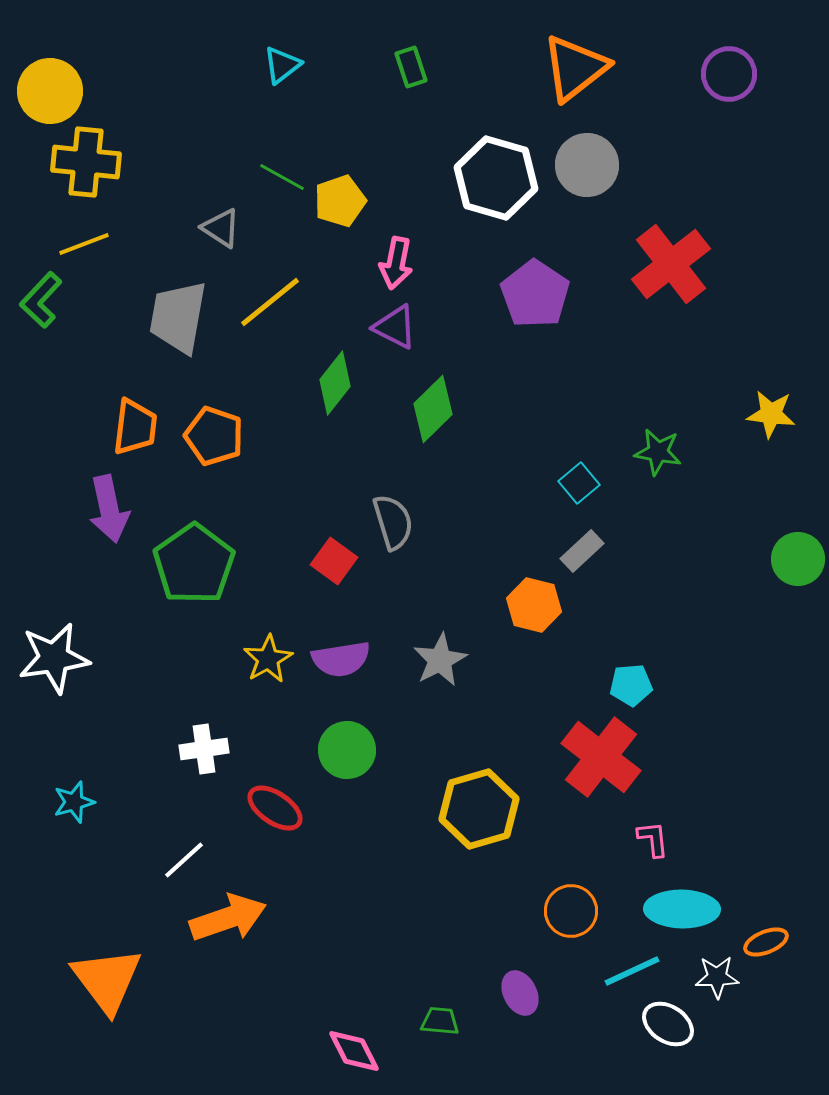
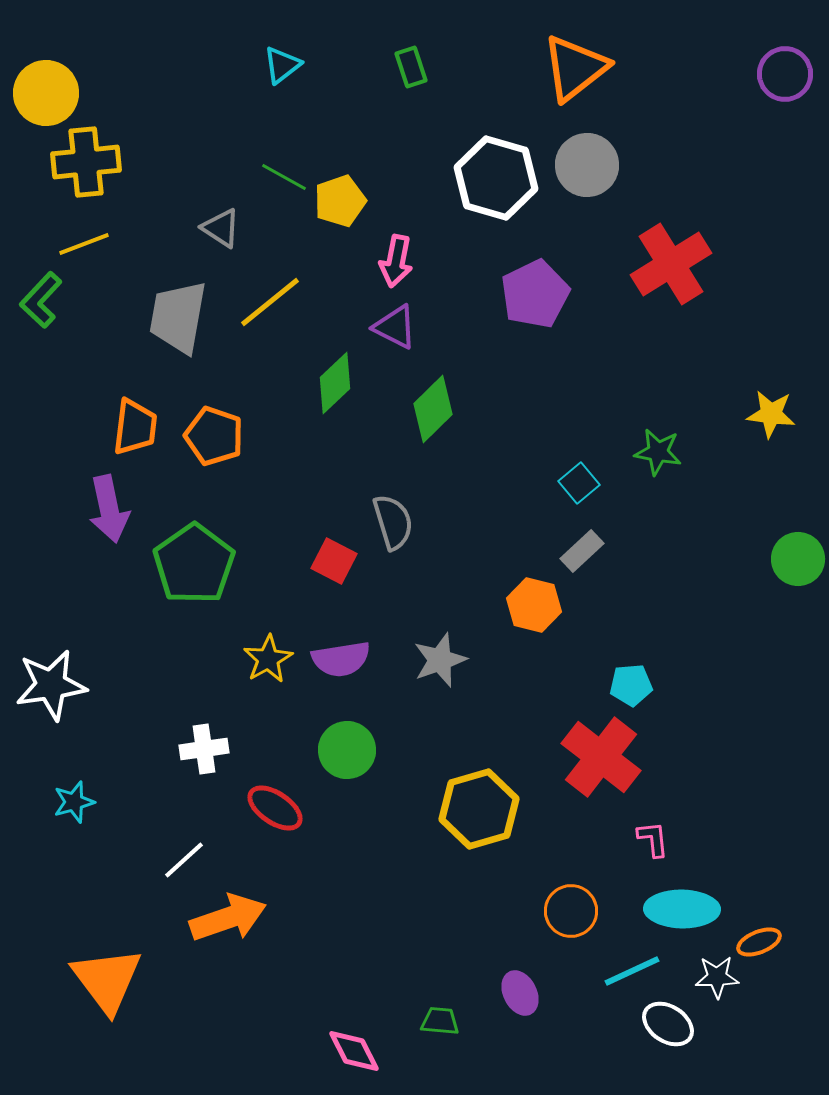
purple circle at (729, 74): moved 56 px right
yellow circle at (50, 91): moved 4 px left, 2 px down
yellow cross at (86, 162): rotated 12 degrees counterclockwise
green line at (282, 177): moved 2 px right
pink arrow at (396, 263): moved 2 px up
red cross at (671, 264): rotated 6 degrees clockwise
purple pentagon at (535, 294): rotated 12 degrees clockwise
green diamond at (335, 383): rotated 8 degrees clockwise
red square at (334, 561): rotated 9 degrees counterclockwise
white star at (54, 658): moved 3 px left, 27 px down
gray star at (440, 660): rotated 8 degrees clockwise
orange ellipse at (766, 942): moved 7 px left
